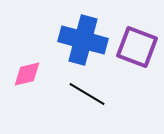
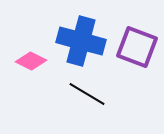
blue cross: moved 2 px left, 1 px down
pink diamond: moved 4 px right, 13 px up; rotated 40 degrees clockwise
